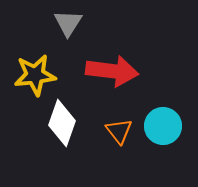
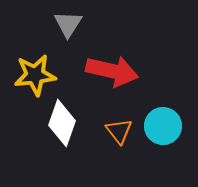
gray triangle: moved 1 px down
red arrow: rotated 6 degrees clockwise
